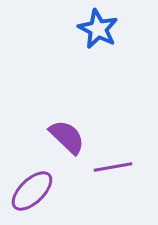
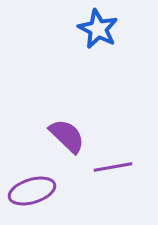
purple semicircle: moved 1 px up
purple ellipse: rotated 27 degrees clockwise
